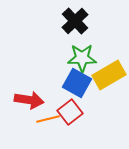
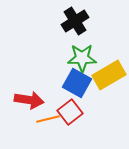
black cross: rotated 12 degrees clockwise
